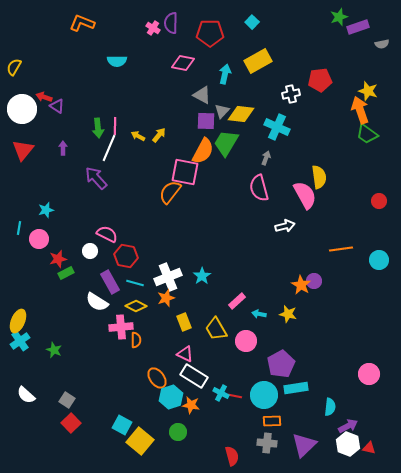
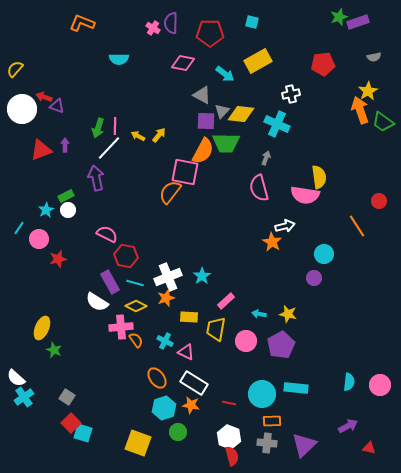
cyan square at (252, 22): rotated 32 degrees counterclockwise
purple rectangle at (358, 27): moved 5 px up
gray semicircle at (382, 44): moved 8 px left, 13 px down
cyan semicircle at (117, 61): moved 2 px right, 2 px up
yellow semicircle at (14, 67): moved 1 px right, 2 px down; rotated 12 degrees clockwise
cyan arrow at (225, 74): rotated 114 degrees clockwise
red pentagon at (320, 80): moved 3 px right, 16 px up
yellow star at (368, 91): rotated 24 degrees clockwise
purple triangle at (57, 106): rotated 14 degrees counterclockwise
cyan cross at (277, 127): moved 3 px up
green arrow at (98, 128): rotated 24 degrees clockwise
green trapezoid at (367, 134): moved 16 px right, 12 px up
green trapezoid at (226, 143): rotated 120 degrees counterclockwise
purple arrow at (63, 148): moved 2 px right, 3 px up
white line at (109, 148): rotated 20 degrees clockwise
red triangle at (23, 150): moved 18 px right; rotated 30 degrees clockwise
purple arrow at (96, 178): rotated 30 degrees clockwise
pink semicircle at (305, 195): rotated 128 degrees clockwise
cyan star at (46, 210): rotated 14 degrees counterclockwise
cyan line at (19, 228): rotated 24 degrees clockwise
orange line at (341, 249): moved 16 px right, 23 px up; rotated 65 degrees clockwise
white circle at (90, 251): moved 22 px left, 41 px up
cyan circle at (379, 260): moved 55 px left, 6 px up
green rectangle at (66, 273): moved 77 px up
purple circle at (314, 281): moved 3 px up
orange star at (301, 285): moved 29 px left, 43 px up
pink rectangle at (237, 301): moved 11 px left
yellow ellipse at (18, 321): moved 24 px right, 7 px down
yellow rectangle at (184, 322): moved 5 px right, 5 px up; rotated 66 degrees counterclockwise
yellow trapezoid at (216, 329): rotated 40 degrees clockwise
orange semicircle at (136, 340): rotated 35 degrees counterclockwise
cyan cross at (20, 341): moved 4 px right, 56 px down
pink triangle at (185, 354): moved 1 px right, 2 px up
purple pentagon at (281, 364): moved 19 px up
pink circle at (369, 374): moved 11 px right, 11 px down
white rectangle at (194, 376): moved 7 px down
cyan rectangle at (296, 388): rotated 15 degrees clockwise
cyan cross at (221, 393): moved 56 px left, 52 px up
white semicircle at (26, 395): moved 10 px left, 17 px up
cyan circle at (264, 395): moved 2 px left, 1 px up
red line at (235, 396): moved 6 px left, 7 px down
cyan hexagon at (171, 397): moved 7 px left, 11 px down
gray square at (67, 400): moved 3 px up
cyan semicircle at (330, 407): moved 19 px right, 25 px up
cyan square at (122, 425): moved 39 px left, 8 px down; rotated 12 degrees counterclockwise
yellow square at (140, 441): moved 2 px left, 2 px down; rotated 20 degrees counterclockwise
white hexagon at (348, 444): moved 119 px left, 7 px up
